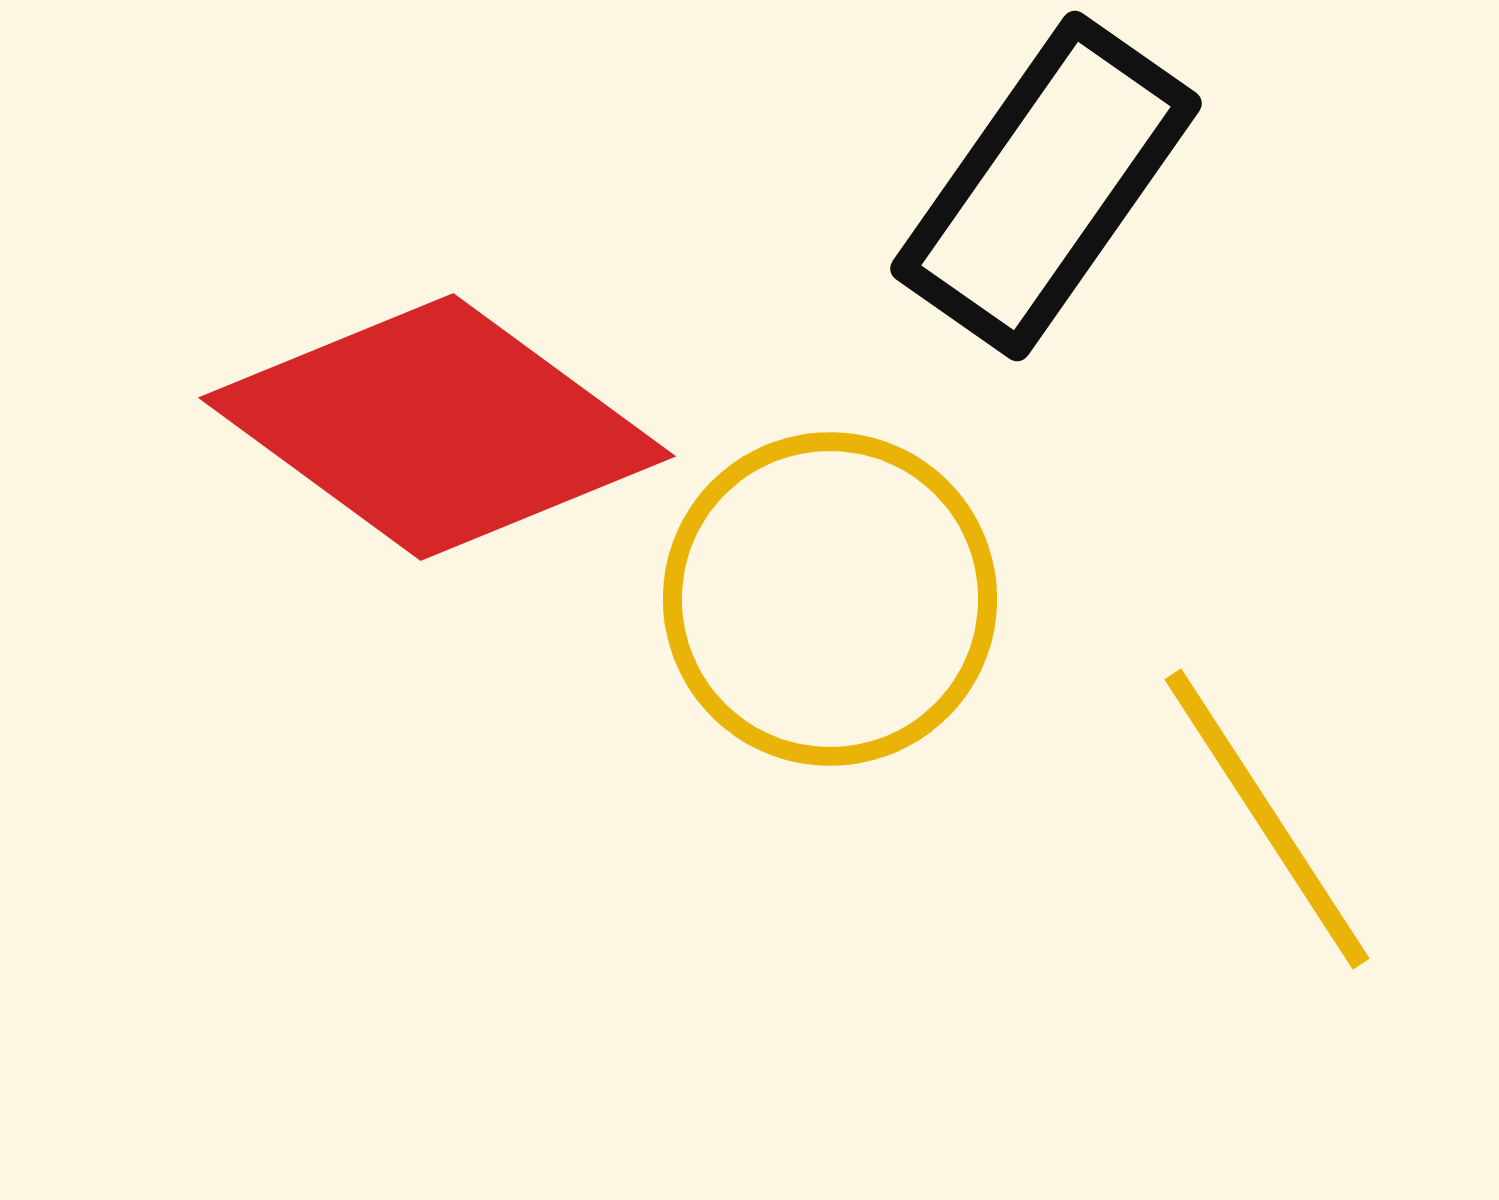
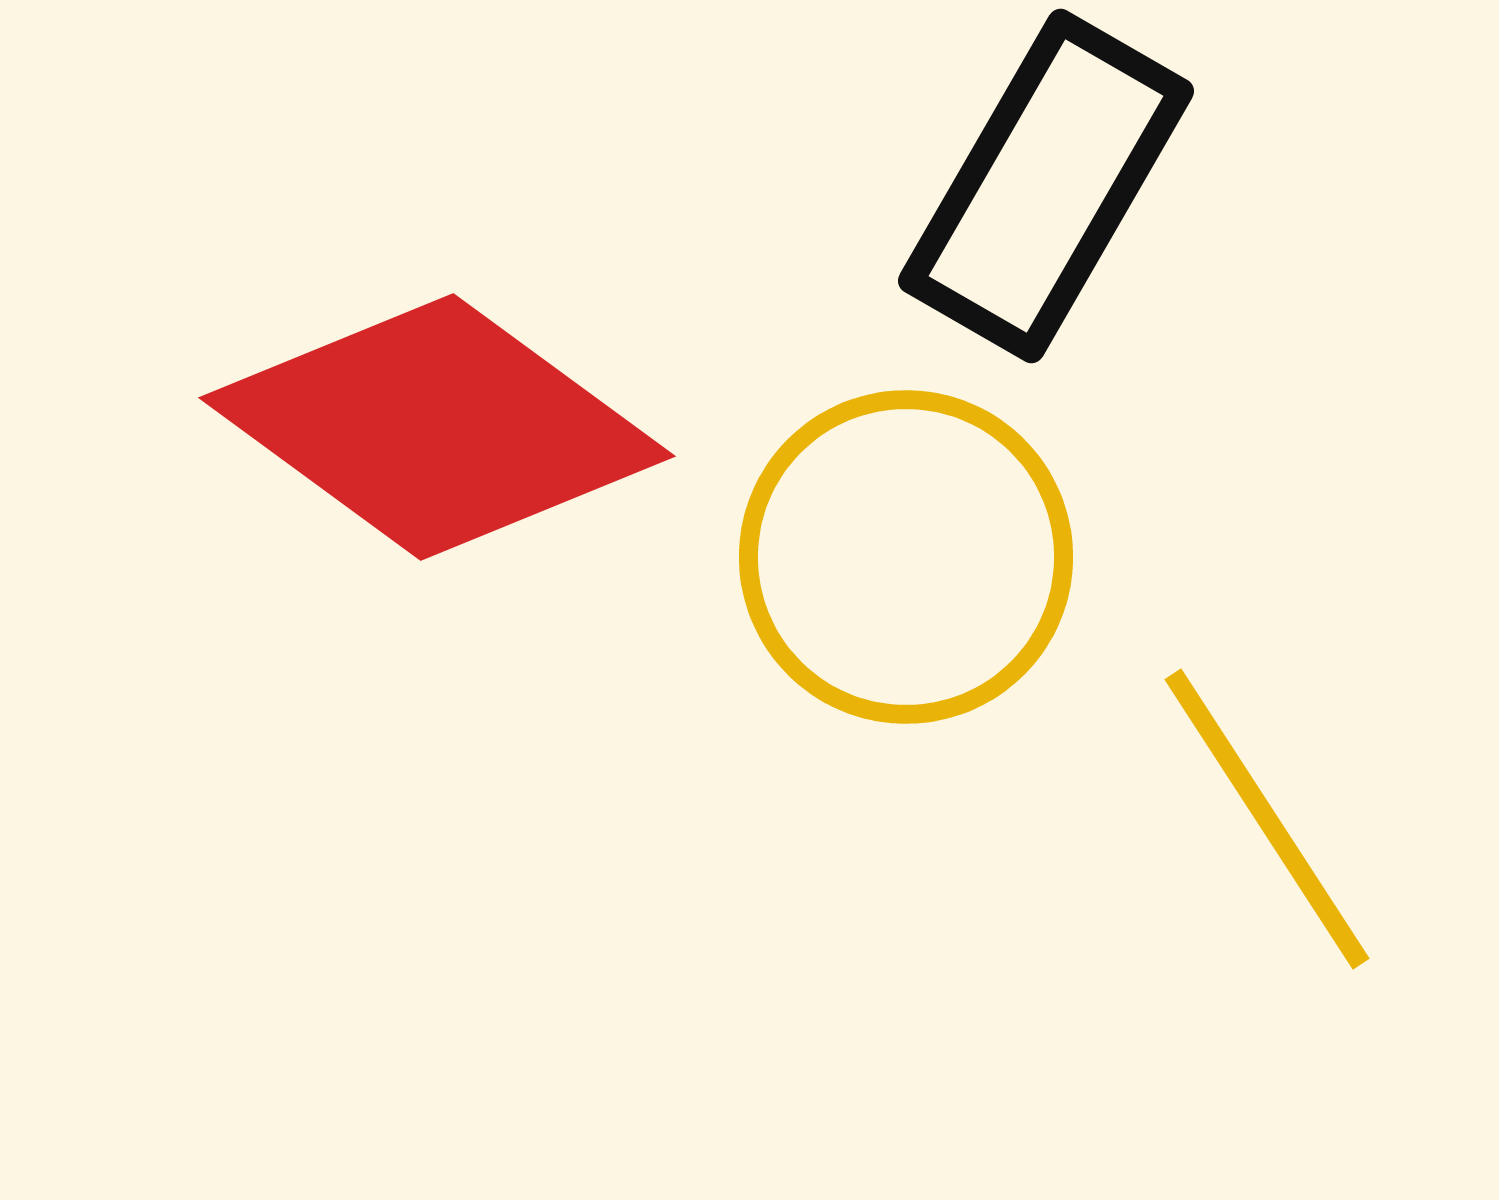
black rectangle: rotated 5 degrees counterclockwise
yellow circle: moved 76 px right, 42 px up
